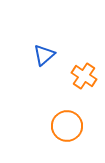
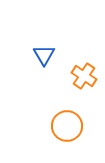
blue triangle: rotated 20 degrees counterclockwise
